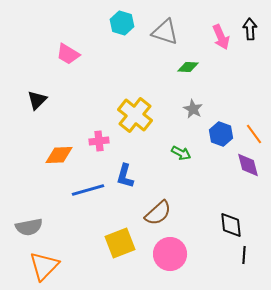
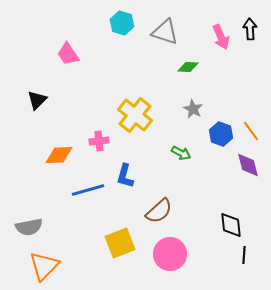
pink trapezoid: rotated 25 degrees clockwise
orange line: moved 3 px left, 3 px up
brown semicircle: moved 1 px right, 2 px up
